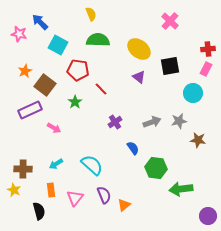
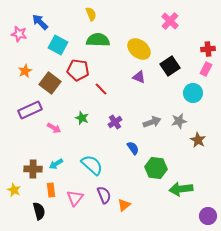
black square: rotated 24 degrees counterclockwise
purple triangle: rotated 16 degrees counterclockwise
brown square: moved 5 px right, 2 px up
green star: moved 7 px right, 16 px down; rotated 16 degrees counterclockwise
brown star: rotated 21 degrees clockwise
brown cross: moved 10 px right
